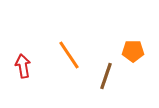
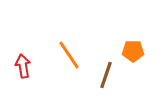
brown line: moved 1 px up
